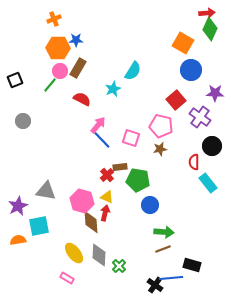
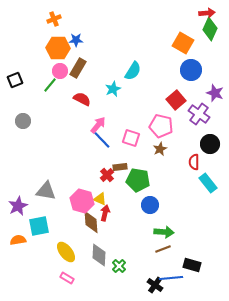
purple star at (215, 93): rotated 18 degrees clockwise
purple cross at (200, 117): moved 1 px left, 3 px up
black circle at (212, 146): moved 2 px left, 2 px up
brown star at (160, 149): rotated 16 degrees counterclockwise
yellow triangle at (107, 197): moved 7 px left, 2 px down
yellow ellipse at (74, 253): moved 8 px left, 1 px up
